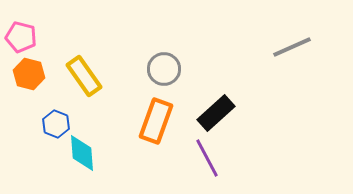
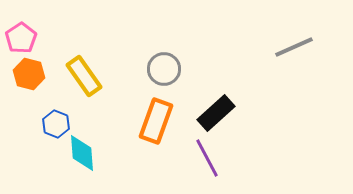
pink pentagon: moved 1 px down; rotated 24 degrees clockwise
gray line: moved 2 px right
